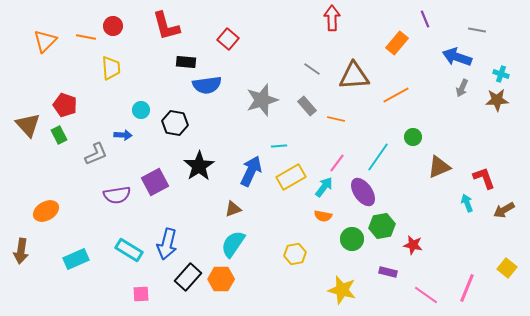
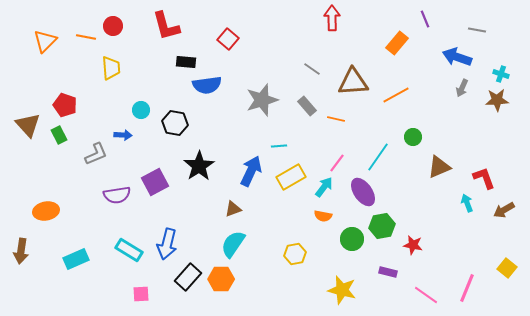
brown triangle at (354, 76): moved 1 px left, 6 px down
orange ellipse at (46, 211): rotated 20 degrees clockwise
